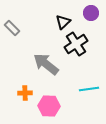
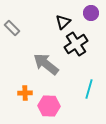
cyan line: rotated 66 degrees counterclockwise
